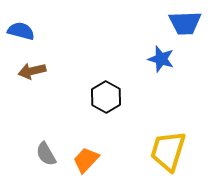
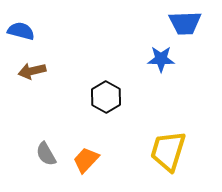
blue star: rotated 16 degrees counterclockwise
